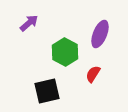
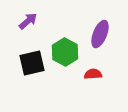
purple arrow: moved 1 px left, 2 px up
red semicircle: rotated 54 degrees clockwise
black square: moved 15 px left, 28 px up
